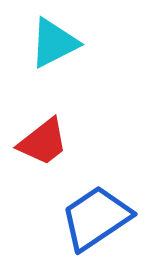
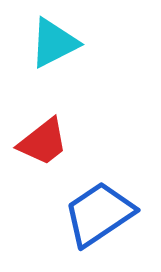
blue trapezoid: moved 3 px right, 4 px up
